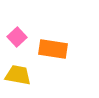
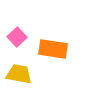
yellow trapezoid: moved 1 px right, 1 px up
